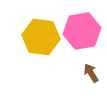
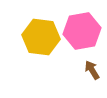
brown arrow: moved 1 px right, 3 px up
